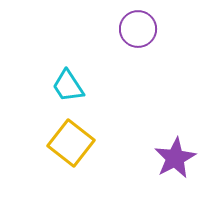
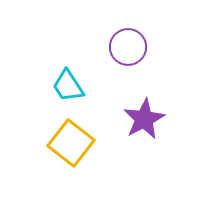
purple circle: moved 10 px left, 18 px down
purple star: moved 31 px left, 39 px up
